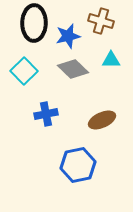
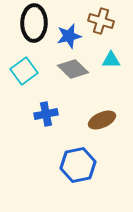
blue star: moved 1 px right
cyan square: rotated 8 degrees clockwise
